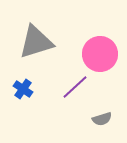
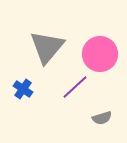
gray triangle: moved 11 px right, 5 px down; rotated 33 degrees counterclockwise
gray semicircle: moved 1 px up
